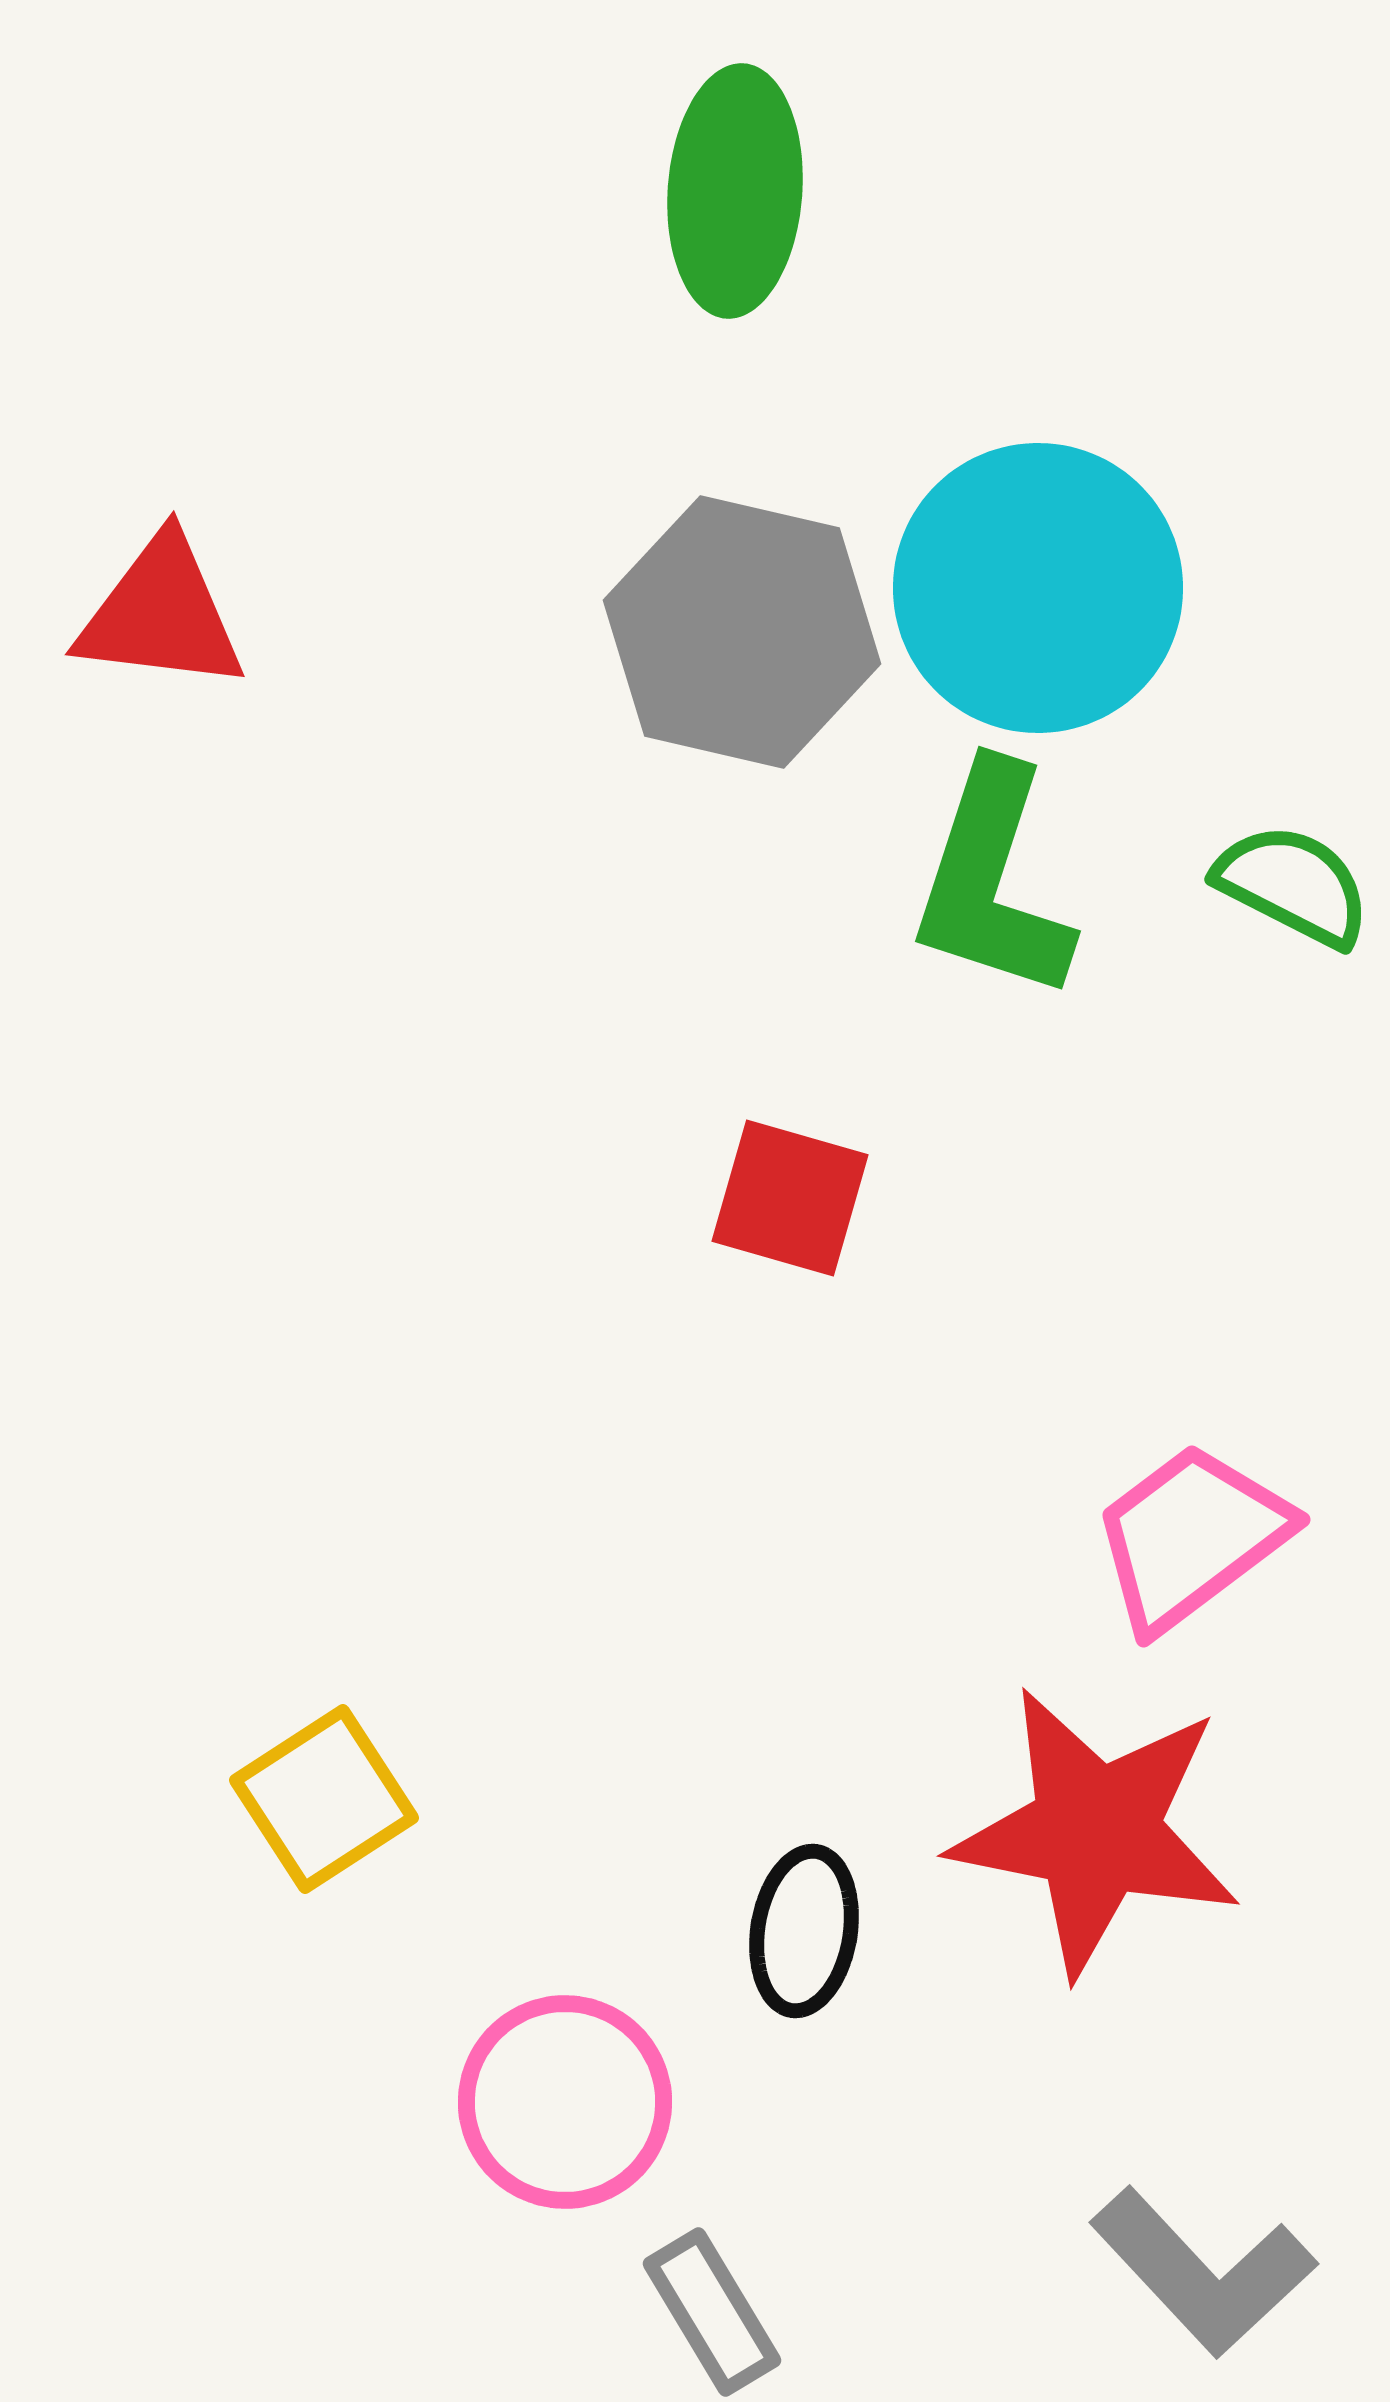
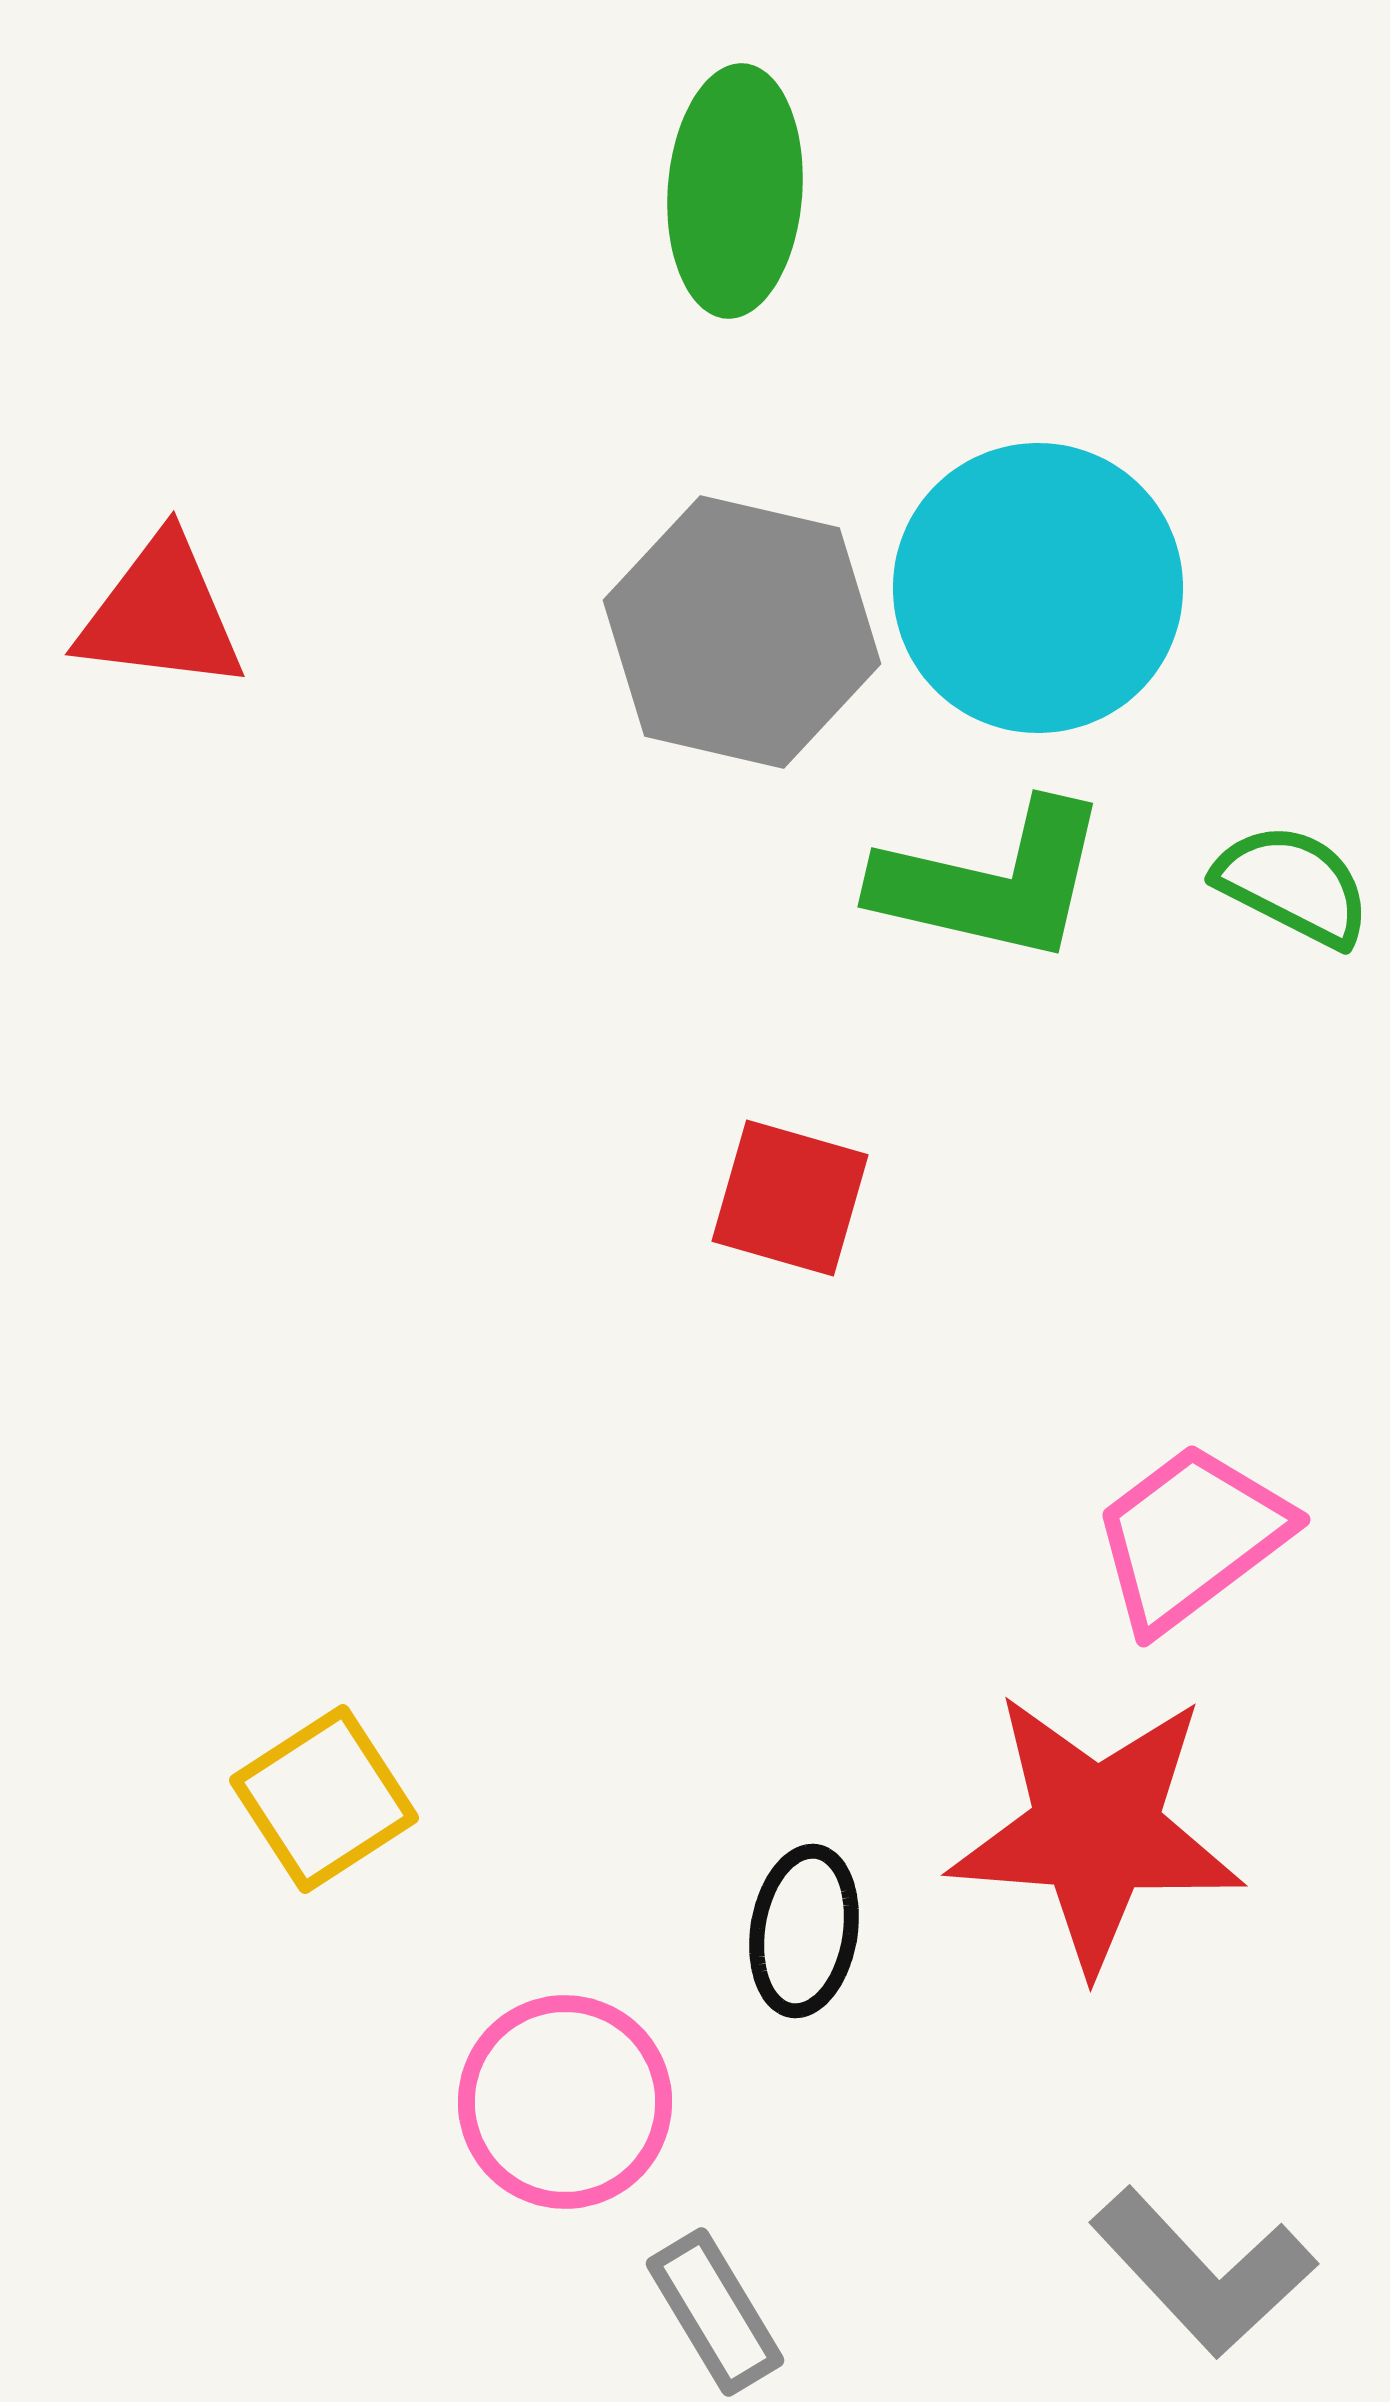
green L-shape: rotated 95 degrees counterclockwise
red star: rotated 7 degrees counterclockwise
gray rectangle: moved 3 px right
